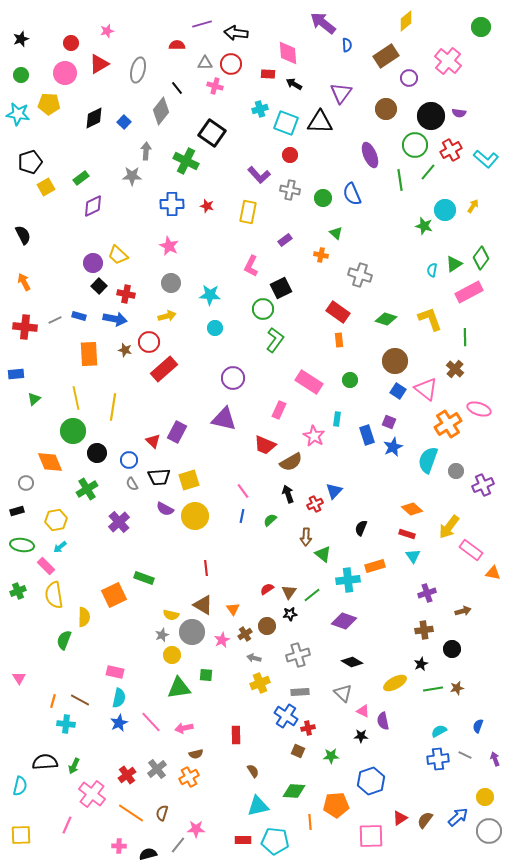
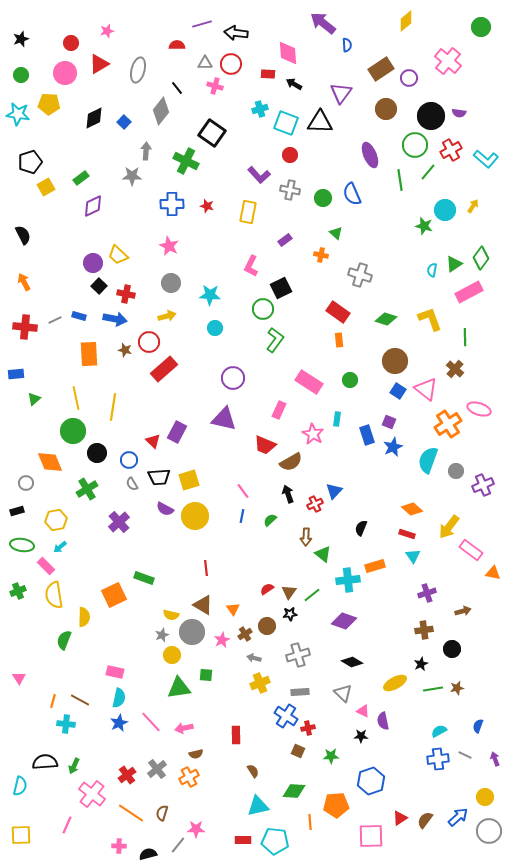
brown rectangle at (386, 56): moved 5 px left, 13 px down
pink star at (314, 436): moved 1 px left, 2 px up
